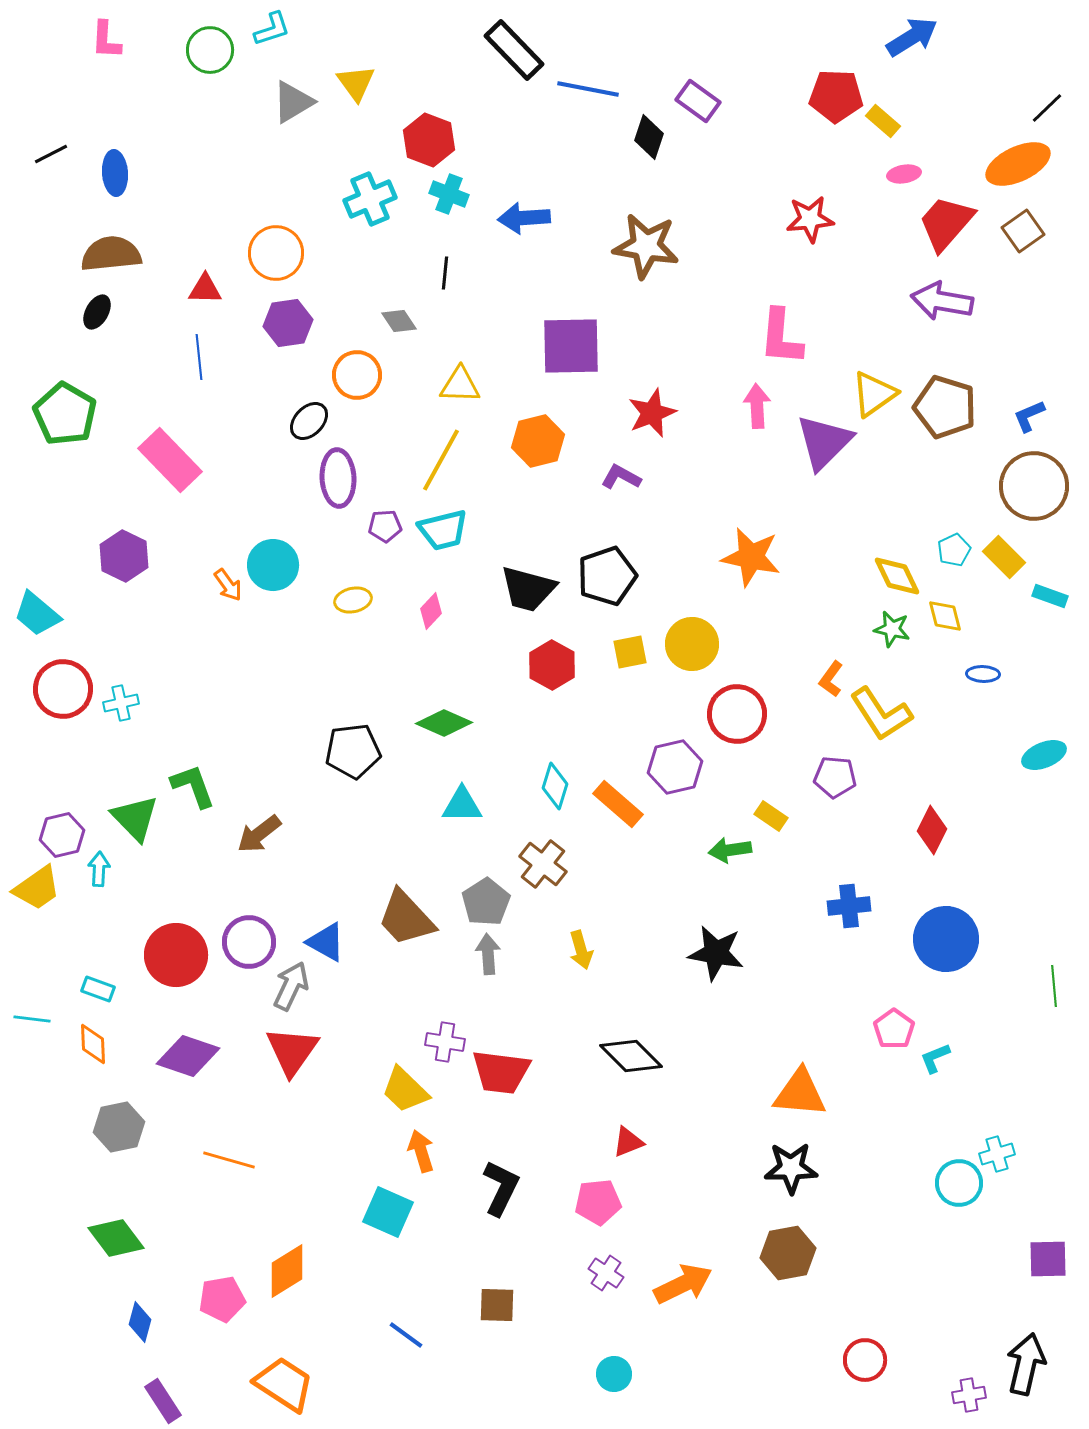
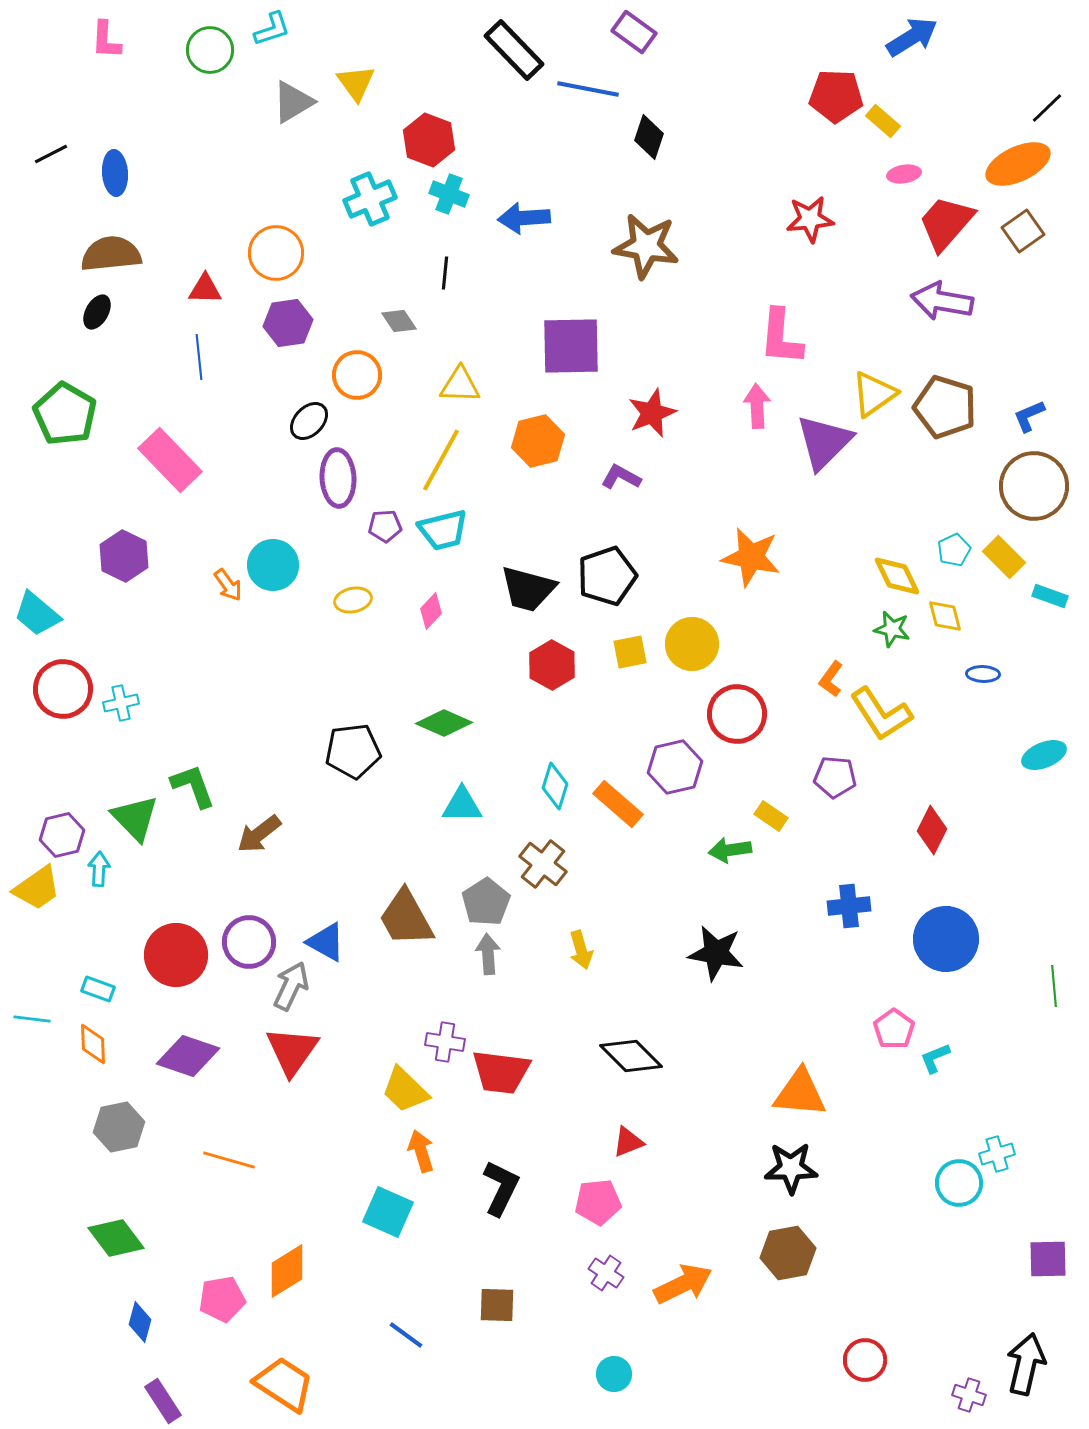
purple rectangle at (698, 101): moved 64 px left, 69 px up
brown trapezoid at (406, 918): rotated 14 degrees clockwise
purple cross at (969, 1395): rotated 28 degrees clockwise
